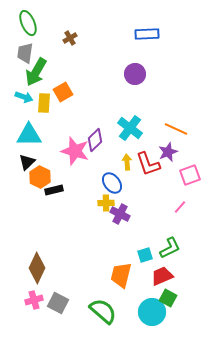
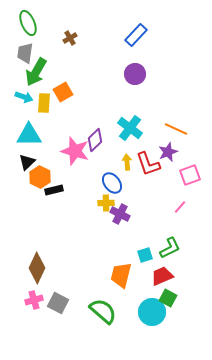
blue rectangle: moved 11 px left, 1 px down; rotated 45 degrees counterclockwise
